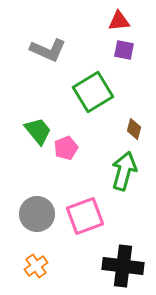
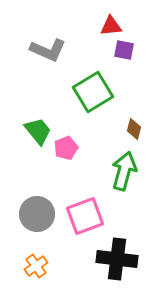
red triangle: moved 8 px left, 5 px down
black cross: moved 6 px left, 7 px up
